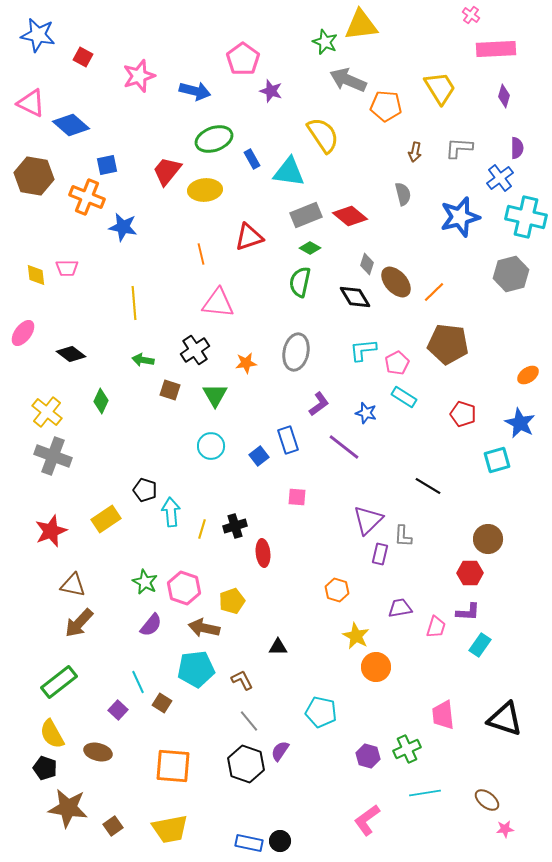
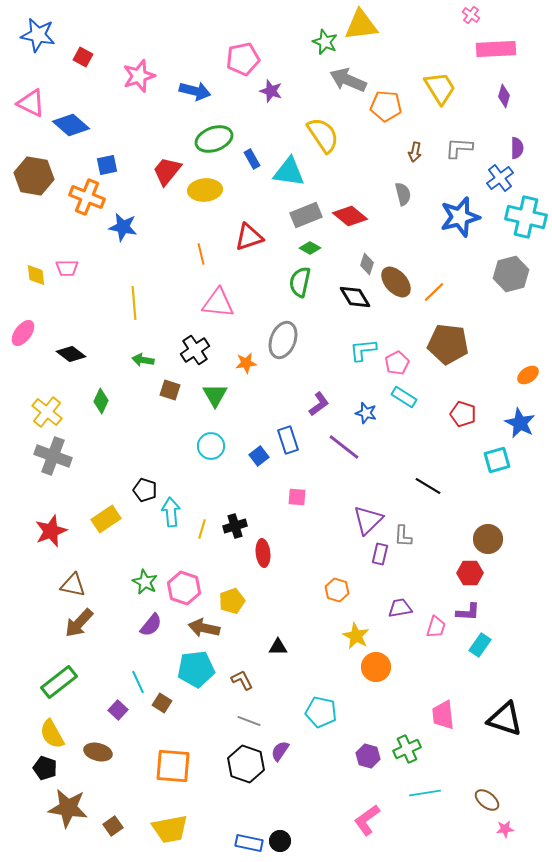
pink pentagon at (243, 59): rotated 24 degrees clockwise
gray ellipse at (296, 352): moved 13 px left, 12 px up; rotated 9 degrees clockwise
gray line at (249, 721): rotated 30 degrees counterclockwise
